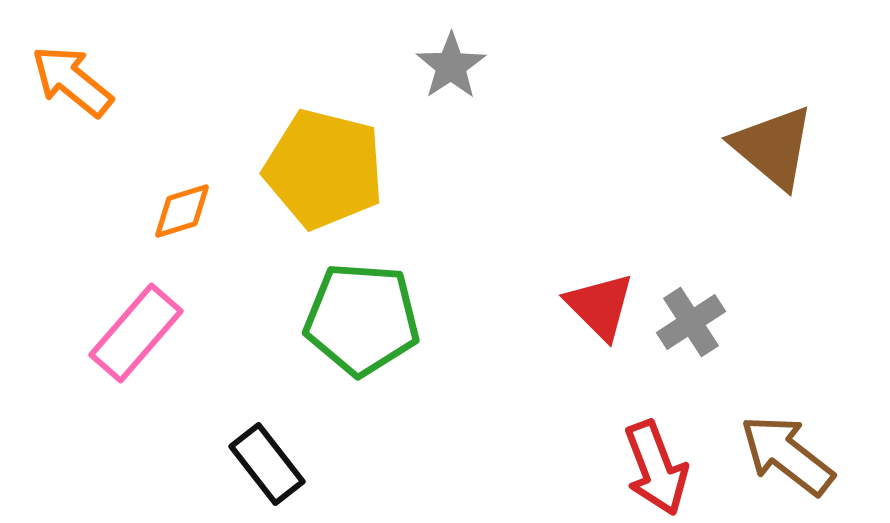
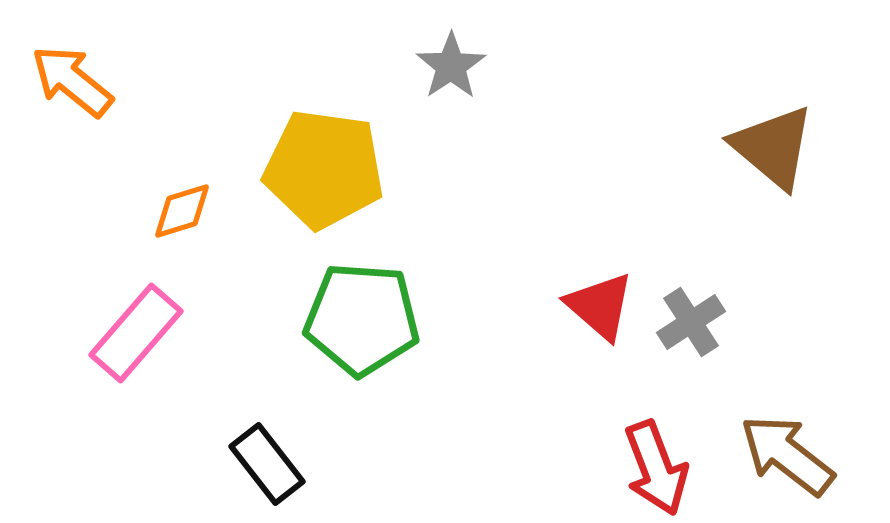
yellow pentagon: rotated 6 degrees counterclockwise
red triangle: rotated 4 degrees counterclockwise
